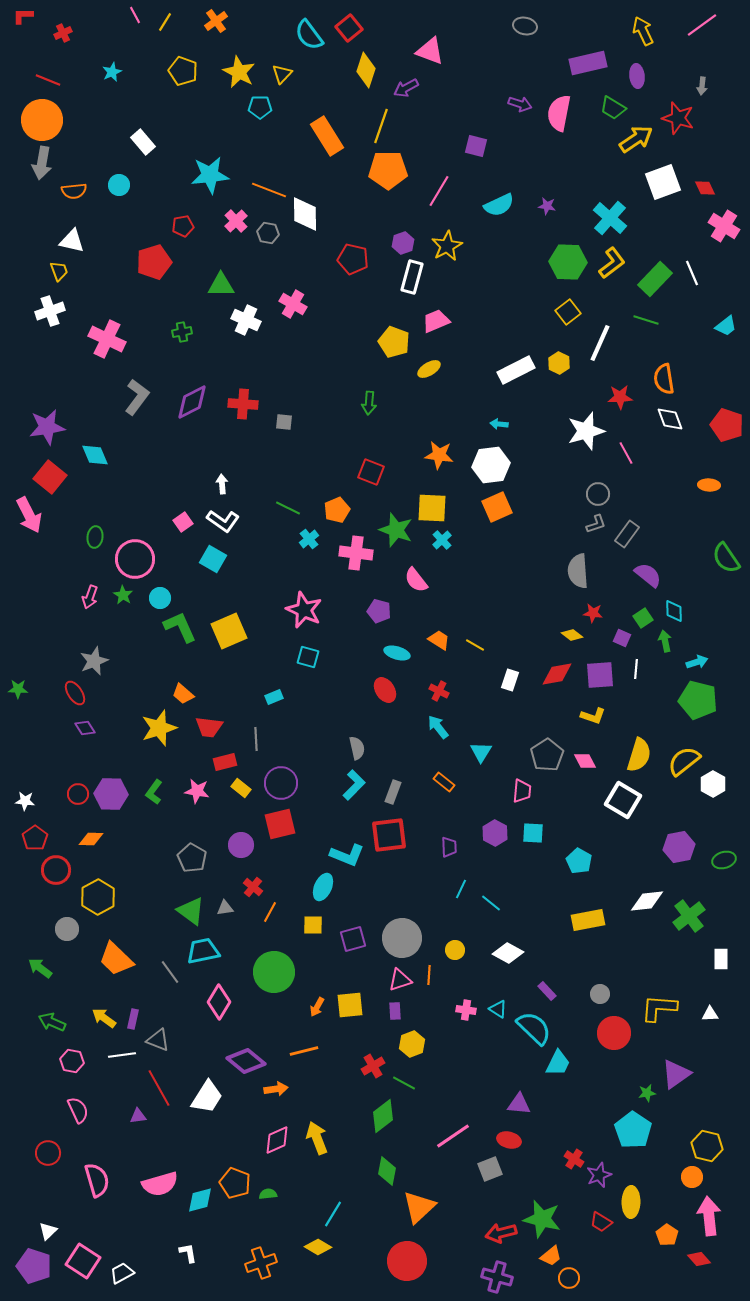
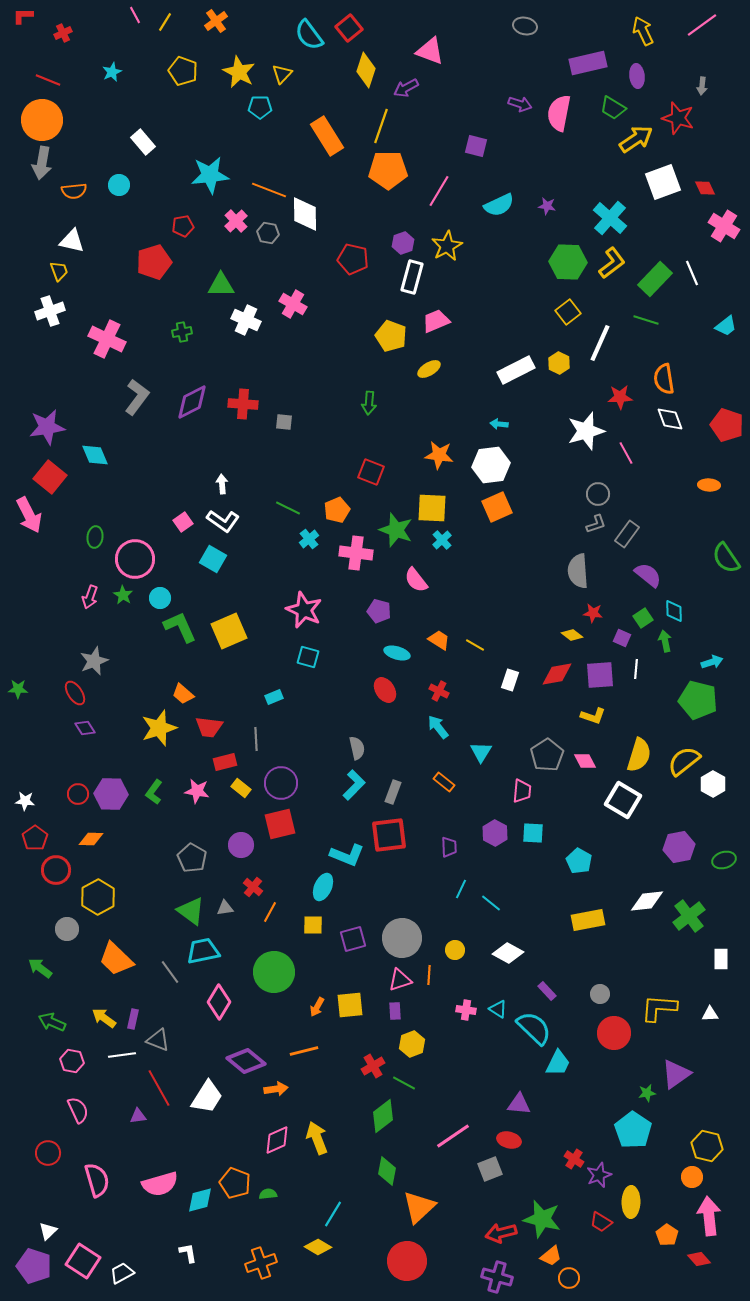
yellow pentagon at (394, 342): moved 3 px left, 6 px up
cyan arrow at (697, 662): moved 15 px right
